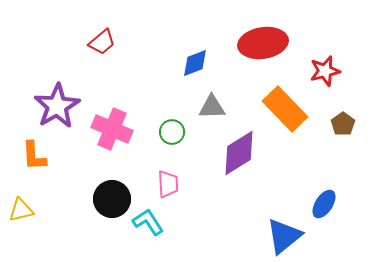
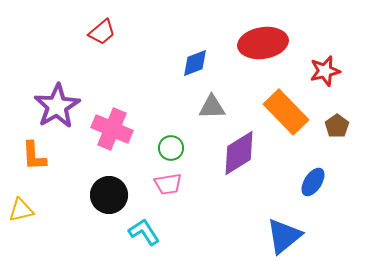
red trapezoid: moved 10 px up
orange rectangle: moved 1 px right, 3 px down
brown pentagon: moved 6 px left, 2 px down
green circle: moved 1 px left, 16 px down
pink trapezoid: rotated 84 degrees clockwise
black circle: moved 3 px left, 4 px up
blue ellipse: moved 11 px left, 22 px up
cyan L-shape: moved 4 px left, 10 px down
